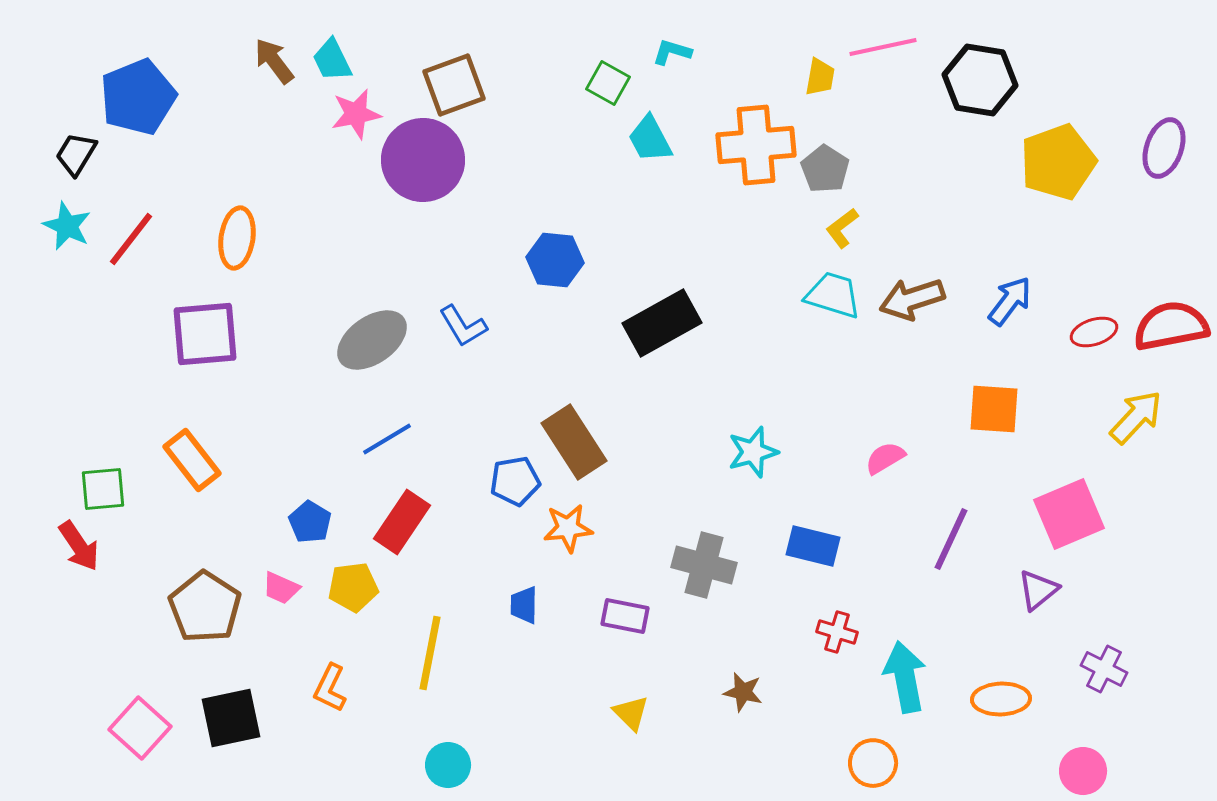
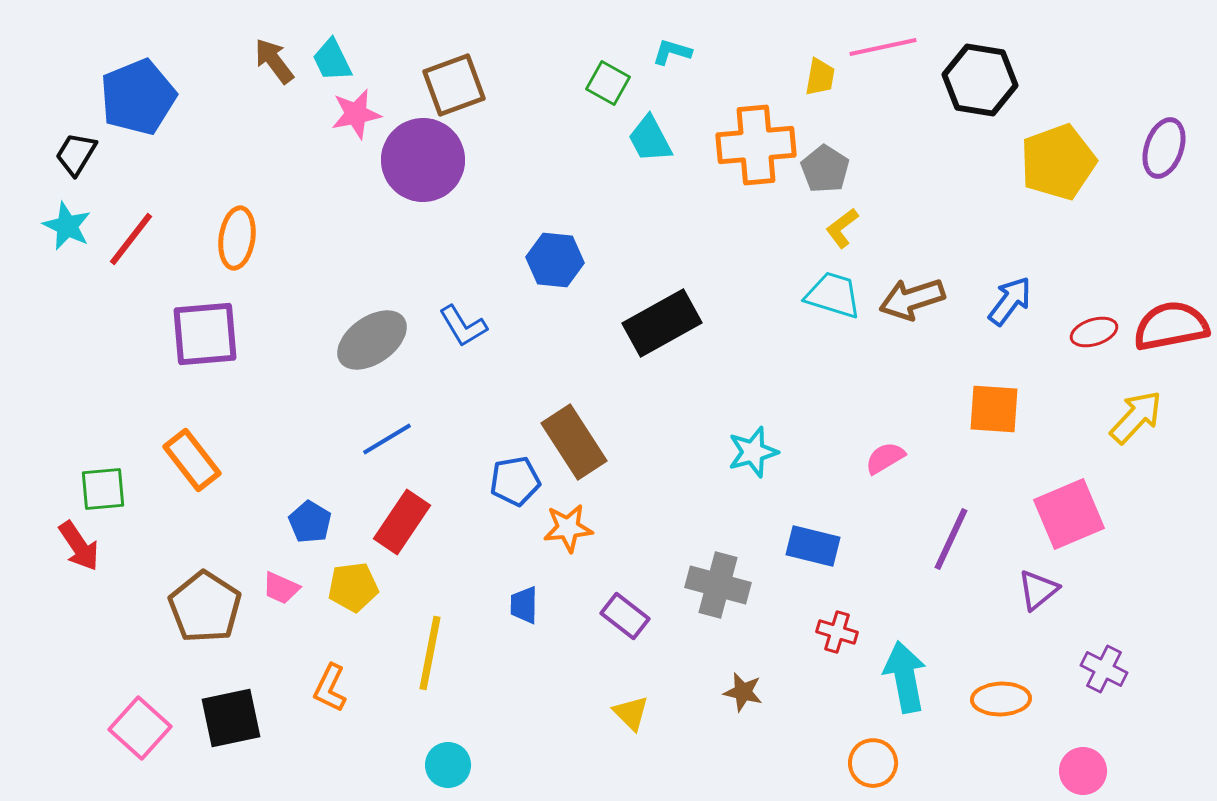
gray cross at (704, 565): moved 14 px right, 20 px down
purple rectangle at (625, 616): rotated 27 degrees clockwise
